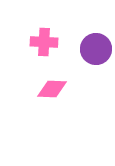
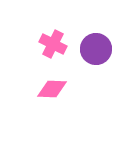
pink cross: moved 9 px right, 2 px down; rotated 24 degrees clockwise
